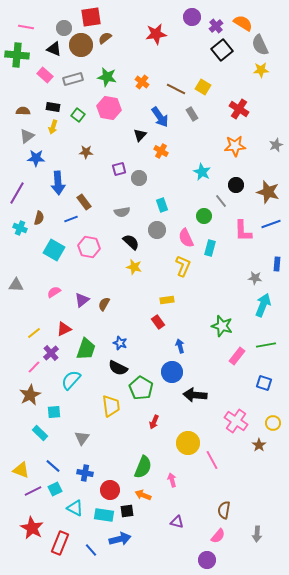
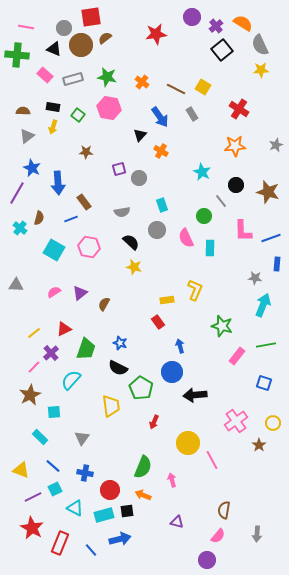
blue star at (36, 158): moved 4 px left, 10 px down; rotated 24 degrees clockwise
blue line at (271, 224): moved 14 px down
cyan cross at (20, 228): rotated 16 degrees clockwise
cyan rectangle at (210, 248): rotated 14 degrees counterclockwise
yellow L-shape at (183, 266): moved 12 px right, 24 px down
purple triangle at (82, 300): moved 2 px left, 7 px up
black arrow at (195, 395): rotated 10 degrees counterclockwise
pink cross at (236, 421): rotated 20 degrees clockwise
cyan rectangle at (40, 433): moved 4 px down
purple line at (33, 491): moved 6 px down
cyan rectangle at (104, 515): rotated 24 degrees counterclockwise
